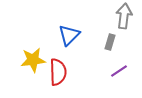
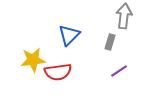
red semicircle: rotated 84 degrees clockwise
